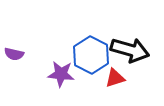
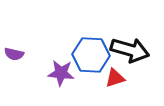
blue hexagon: rotated 24 degrees counterclockwise
purple star: moved 1 px up
